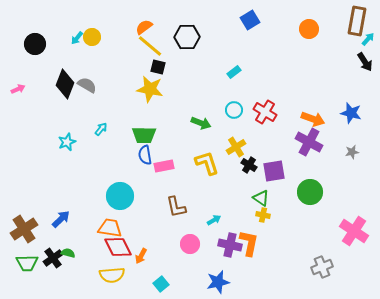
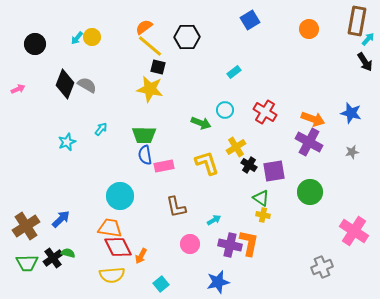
cyan circle at (234, 110): moved 9 px left
brown cross at (24, 229): moved 2 px right, 3 px up
